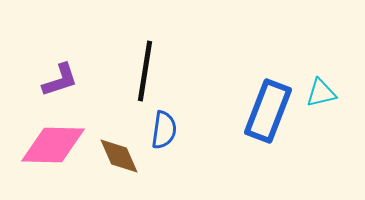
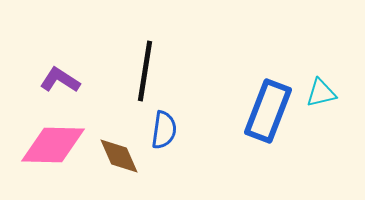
purple L-shape: rotated 129 degrees counterclockwise
